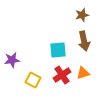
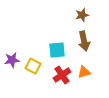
cyan square: moved 1 px left
orange triangle: moved 1 px right, 1 px up
yellow square: moved 14 px up
